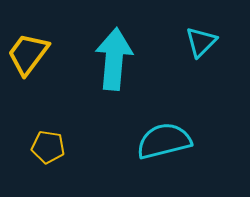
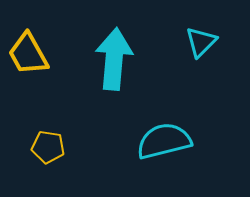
yellow trapezoid: rotated 66 degrees counterclockwise
